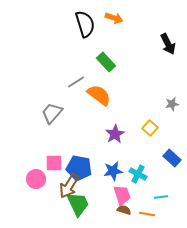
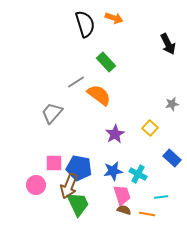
pink circle: moved 6 px down
brown arrow: rotated 10 degrees counterclockwise
